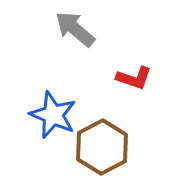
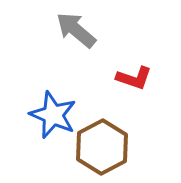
gray arrow: moved 1 px right, 1 px down
